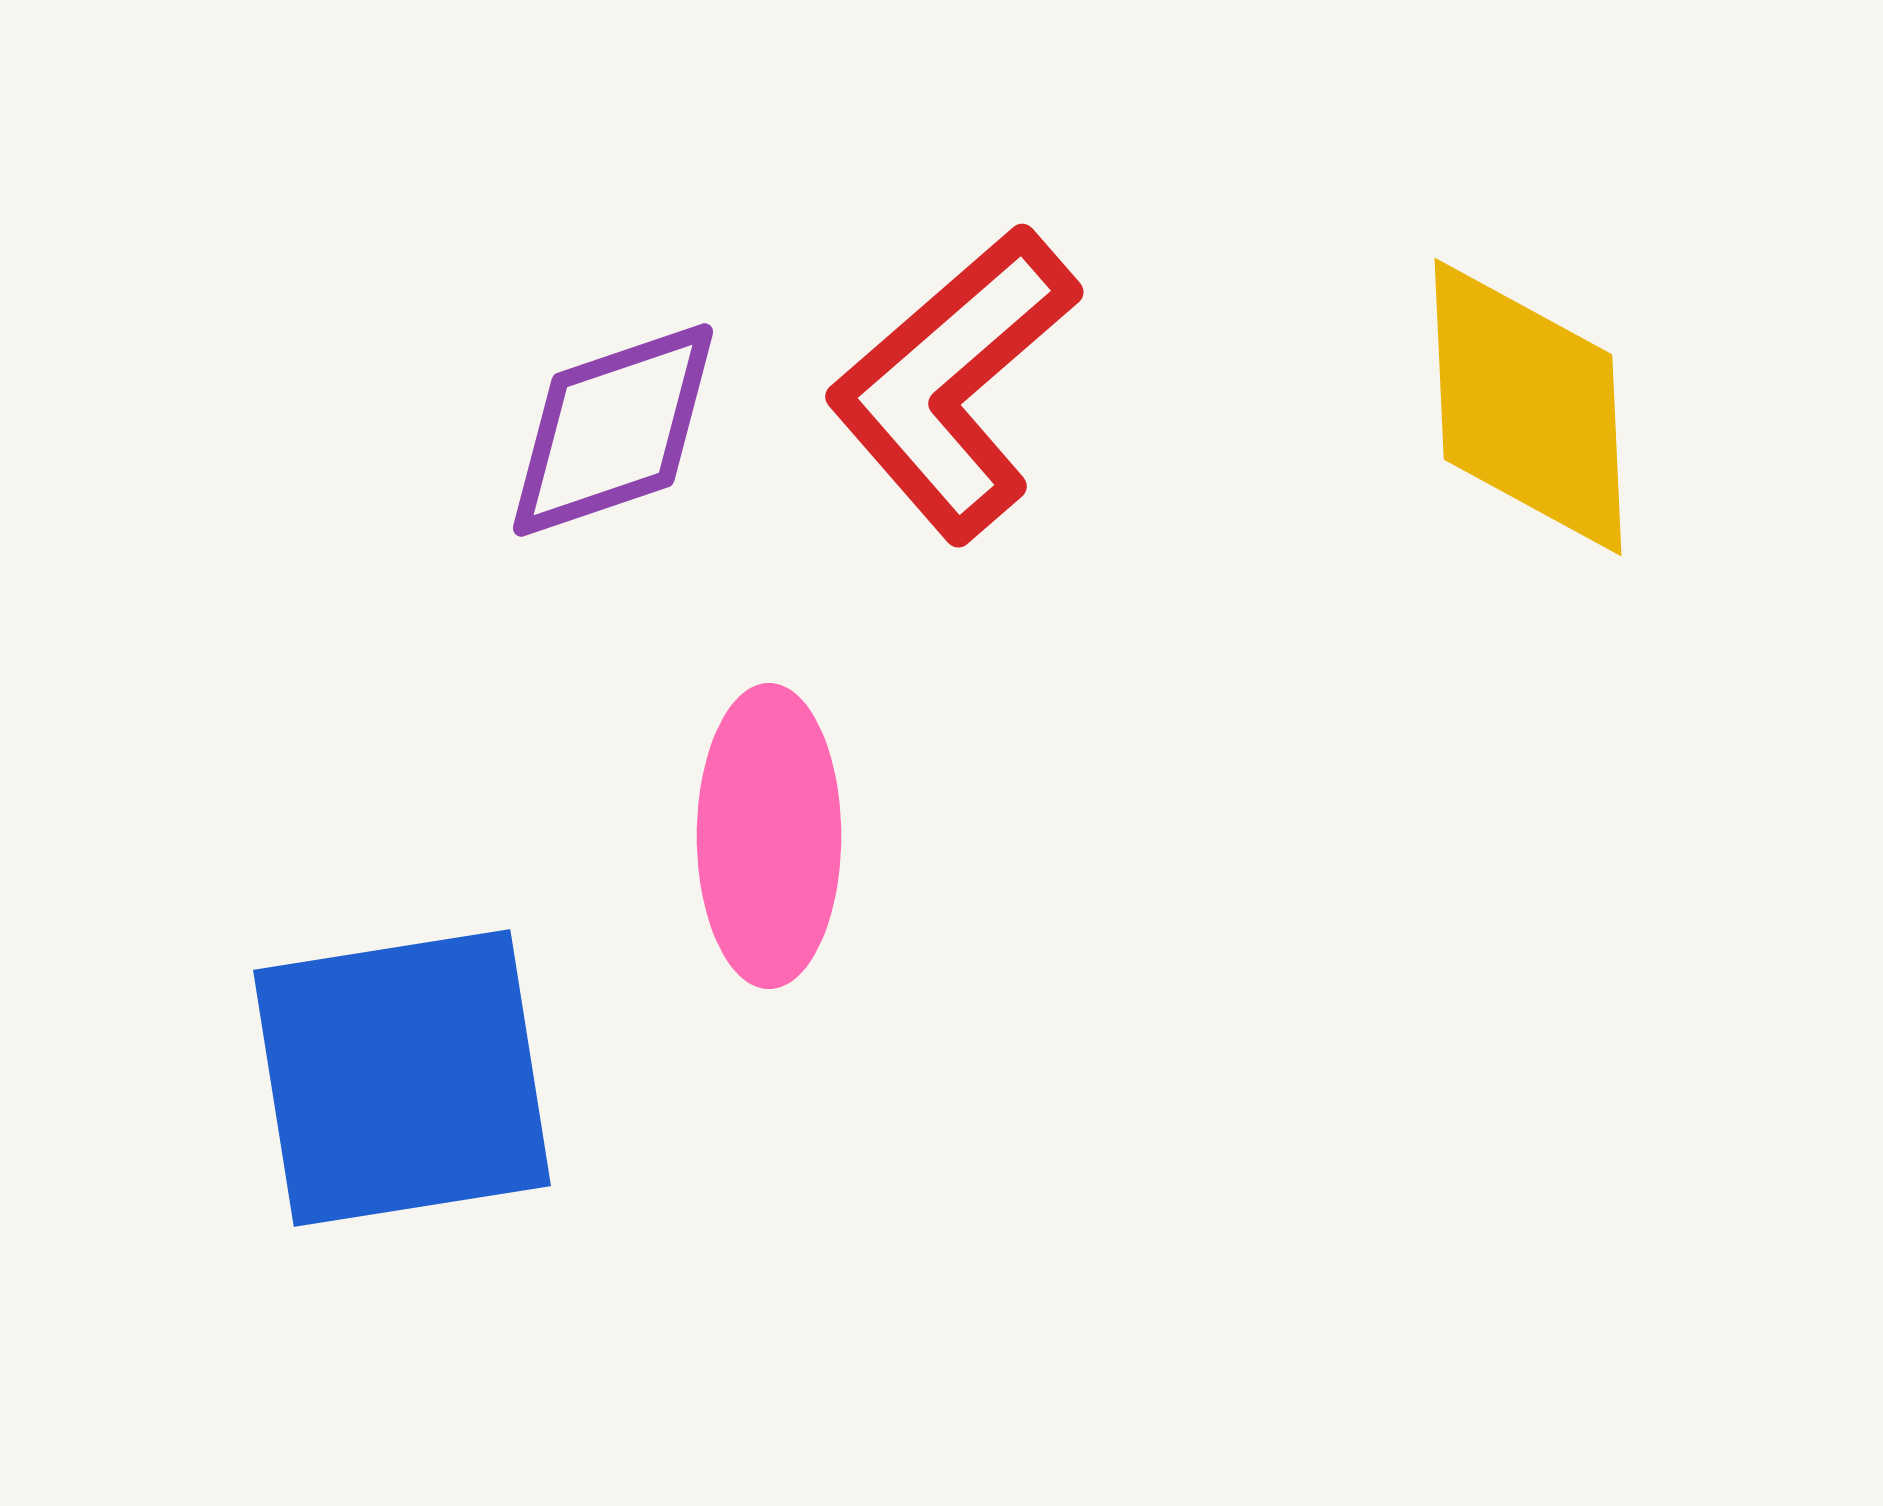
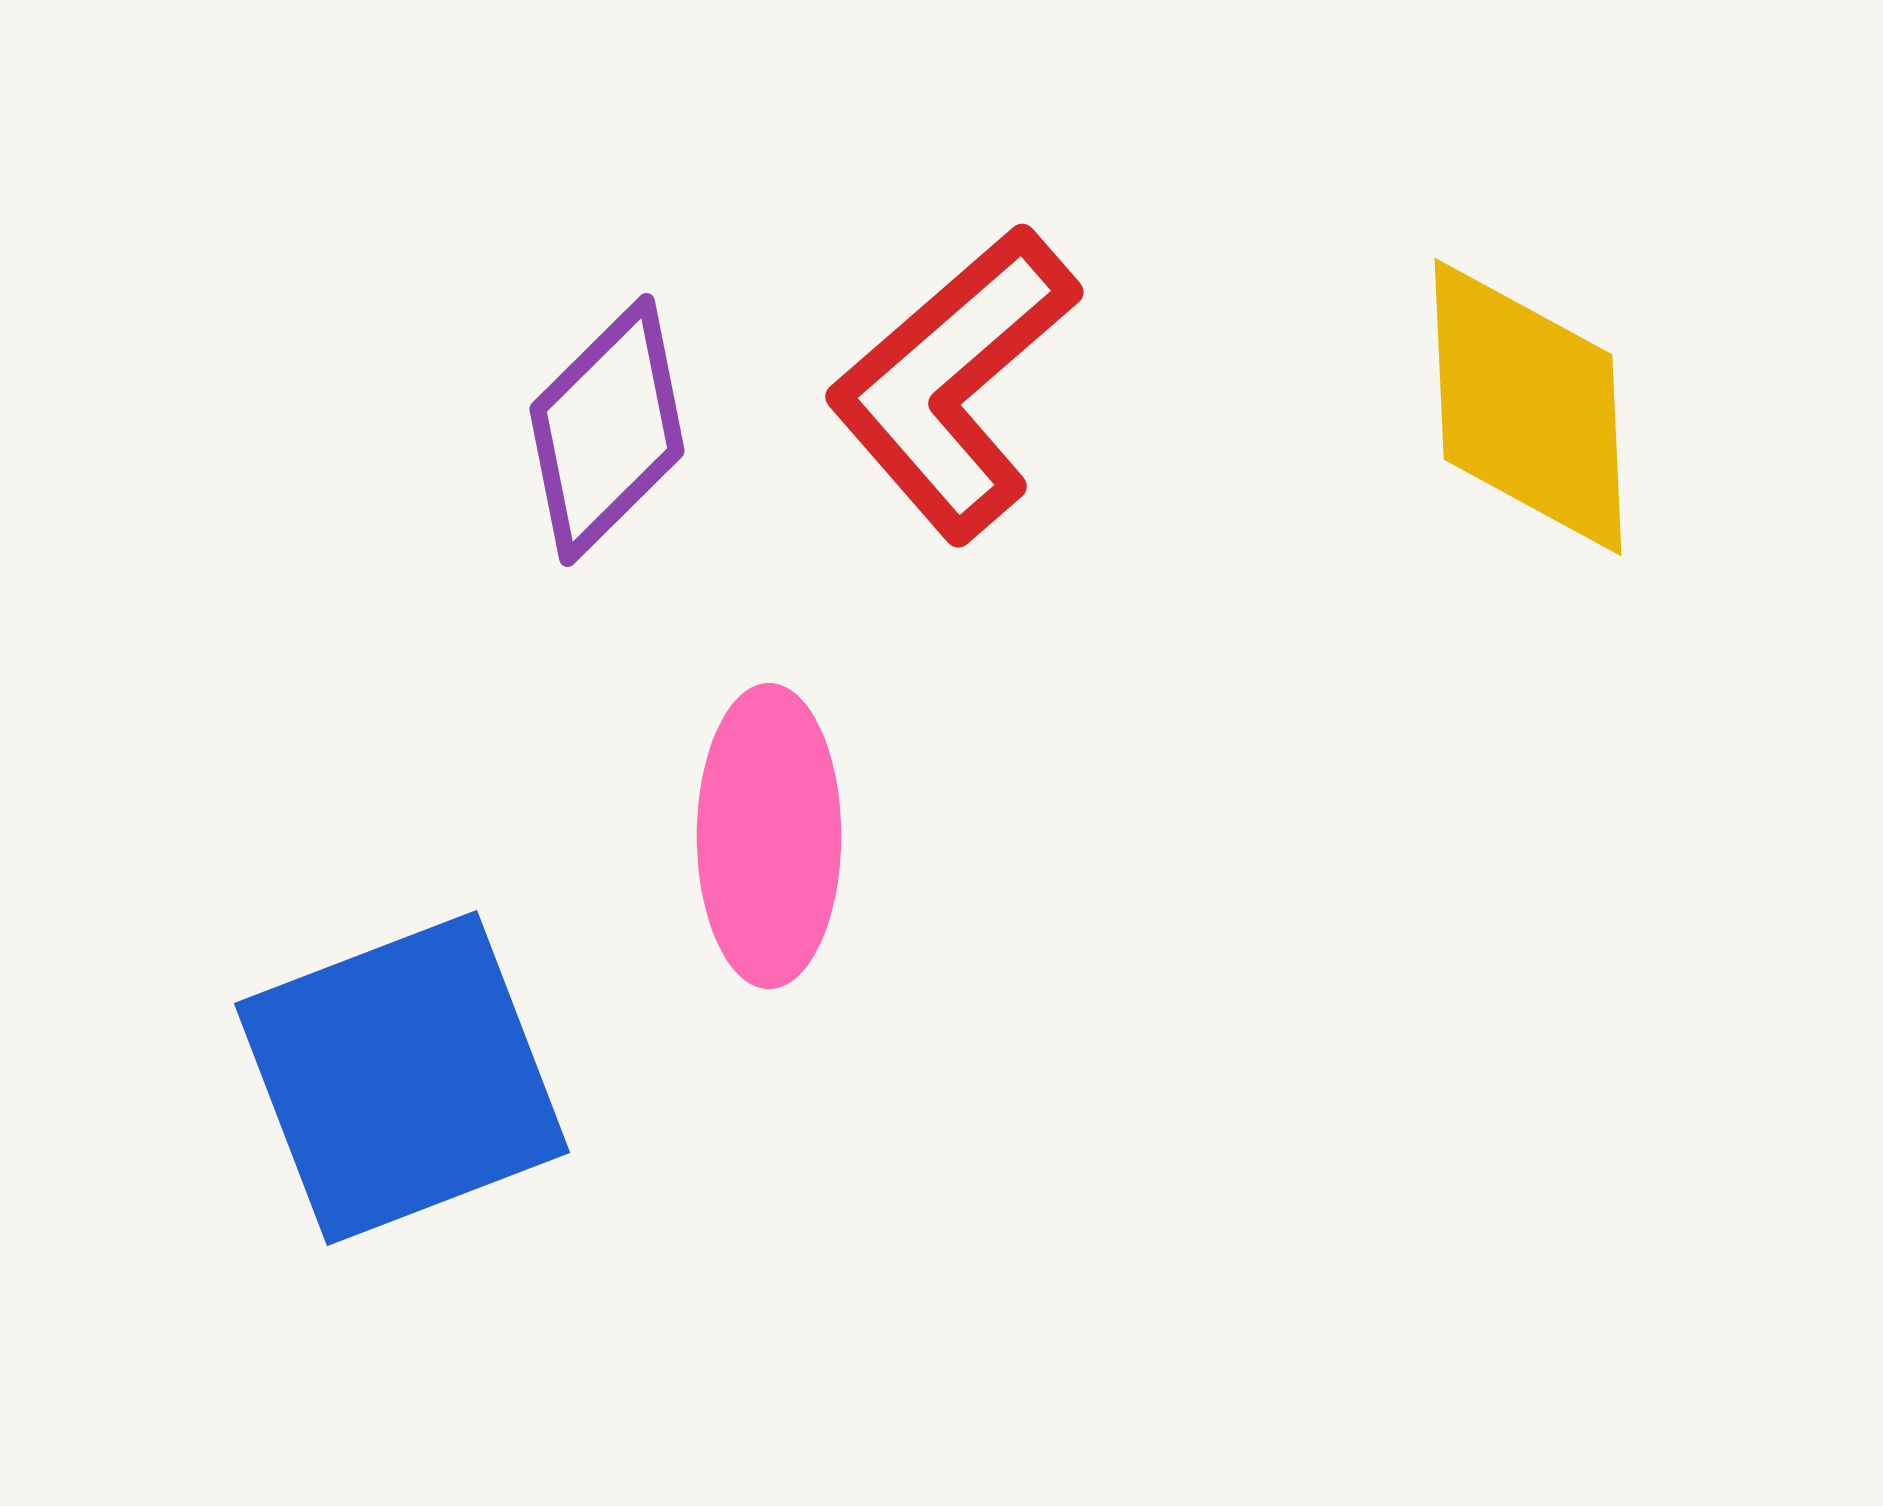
purple diamond: moved 6 px left; rotated 26 degrees counterclockwise
blue square: rotated 12 degrees counterclockwise
